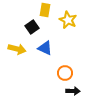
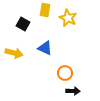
yellow star: moved 2 px up
black square: moved 9 px left, 3 px up; rotated 24 degrees counterclockwise
yellow arrow: moved 3 px left, 4 px down
